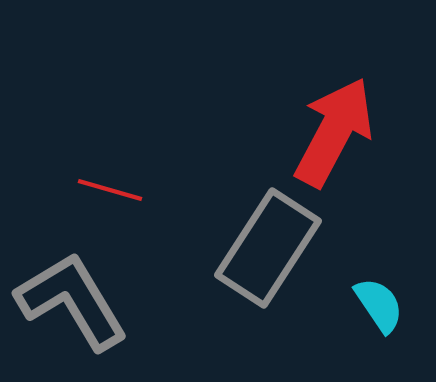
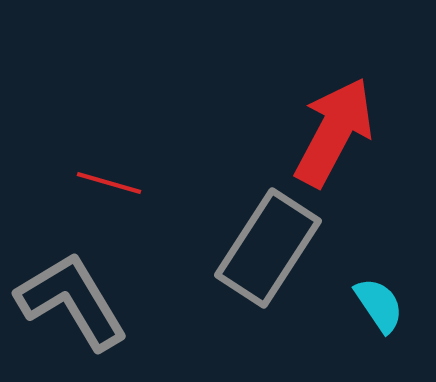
red line: moved 1 px left, 7 px up
